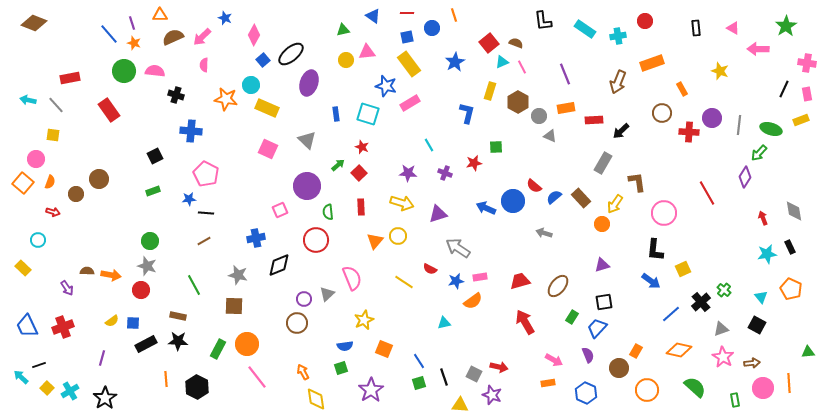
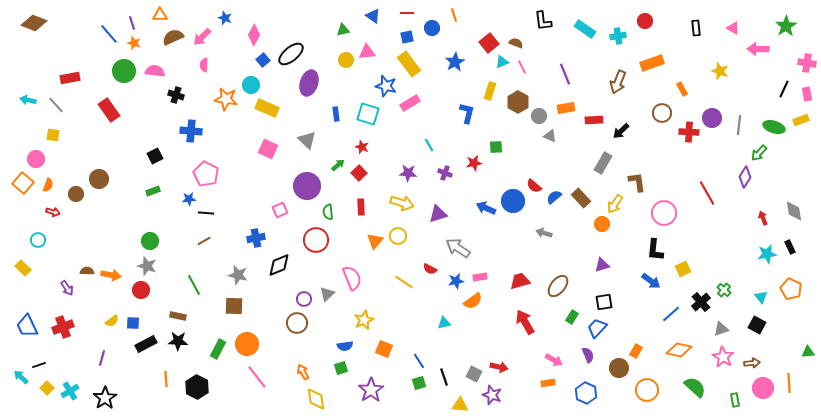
green ellipse at (771, 129): moved 3 px right, 2 px up
orange semicircle at (50, 182): moved 2 px left, 3 px down
